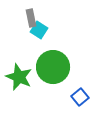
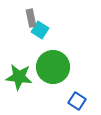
cyan square: moved 1 px right
green star: rotated 16 degrees counterclockwise
blue square: moved 3 px left, 4 px down; rotated 18 degrees counterclockwise
